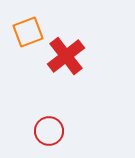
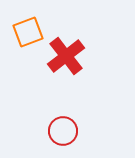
red circle: moved 14 px right
